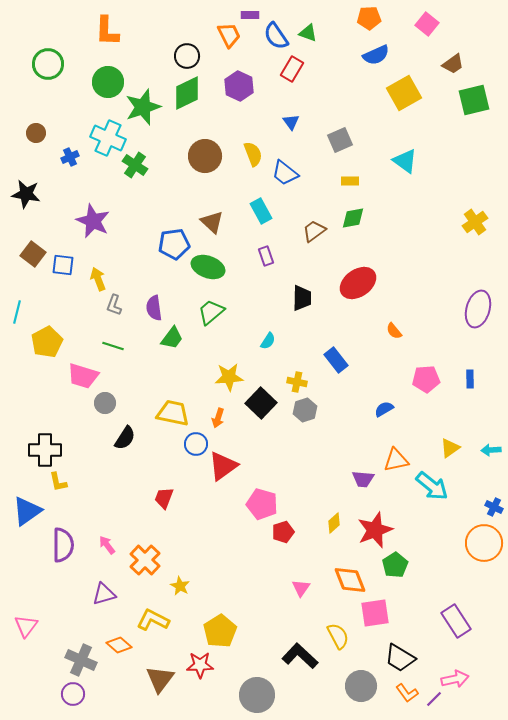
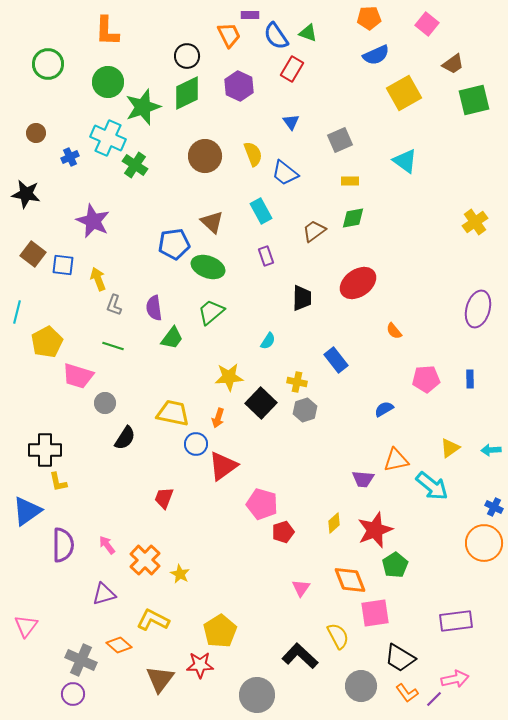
pink trapezoid at (83, 376): moved 5 px left
yellow star at (180, 586): moved 12 px up
purple rectangle at (456, 621): rotated 64 degrees counterclockwise
